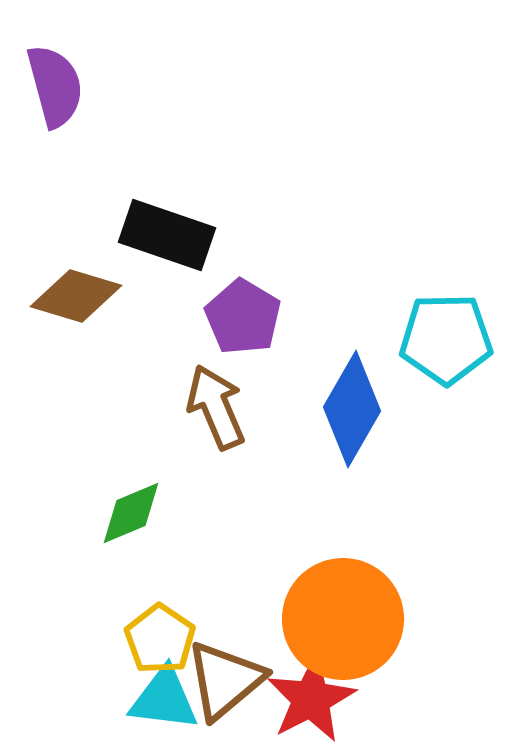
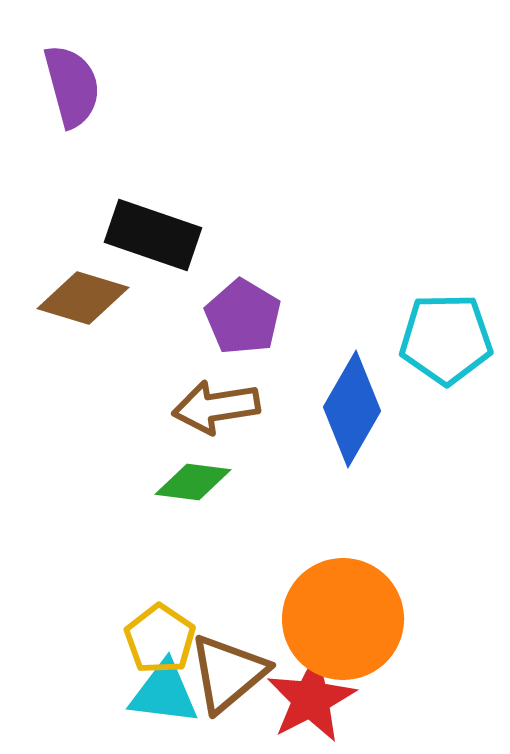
purple semicircle: moved 17 px right
black rectangle: moved 14 px left
brown diamond: moved 7 px right, 2 px down
brown arrow: rotated 76 degrees counterclockwise
green diamond: moved 62 px right, 31 px up; rotated 30 degrees clockwise
brown triangle: moved 3 px right, 7 px up
cyan triangle: moved 6 px up
